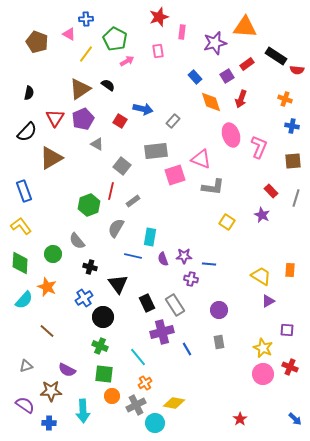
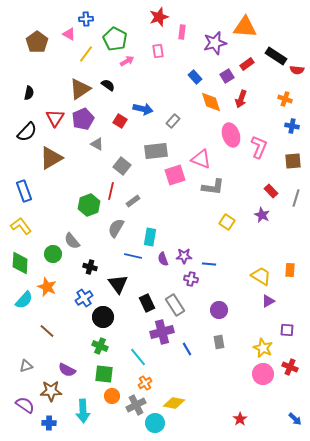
brown pentagon at (37, 42): rotated 15 degrees clockwise
gray semicircle at (77, 241): moved 5 px left
